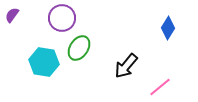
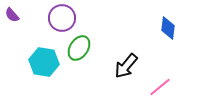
purple semicircle: rotated 77 degrees counterclockwise
blue diamond: rotated 25 degrees counterclockwise
